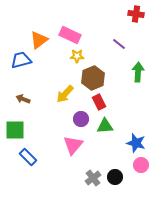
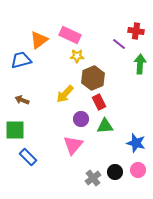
red cross: moved 17 px down
green arrow: moved 2 px right, 8 px up
brown arrow: moved 1 px left, 1 px down
pink circle: moved 3 px left, 5 px down
black circle: moved 5 px up
